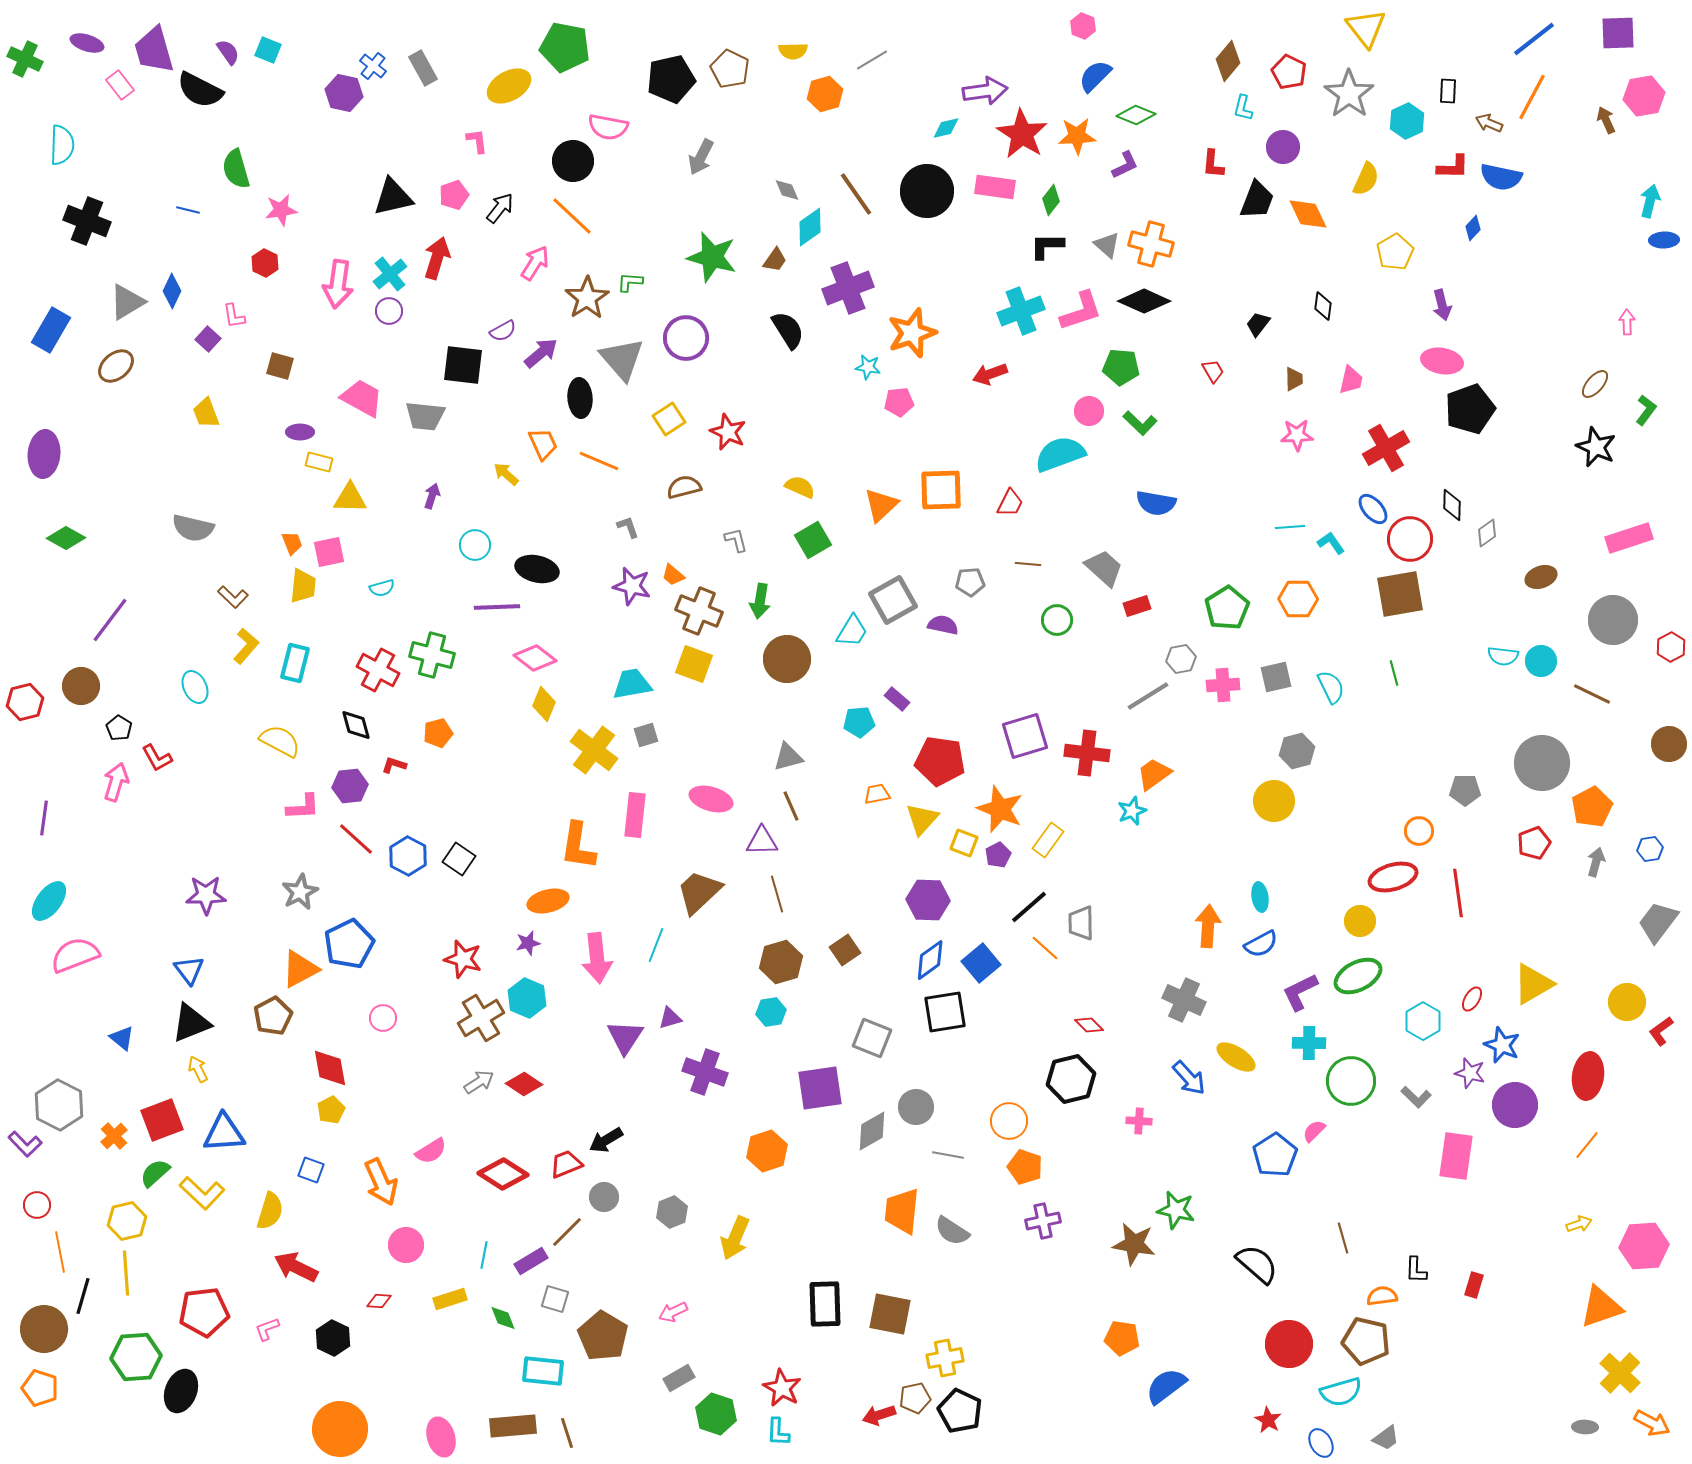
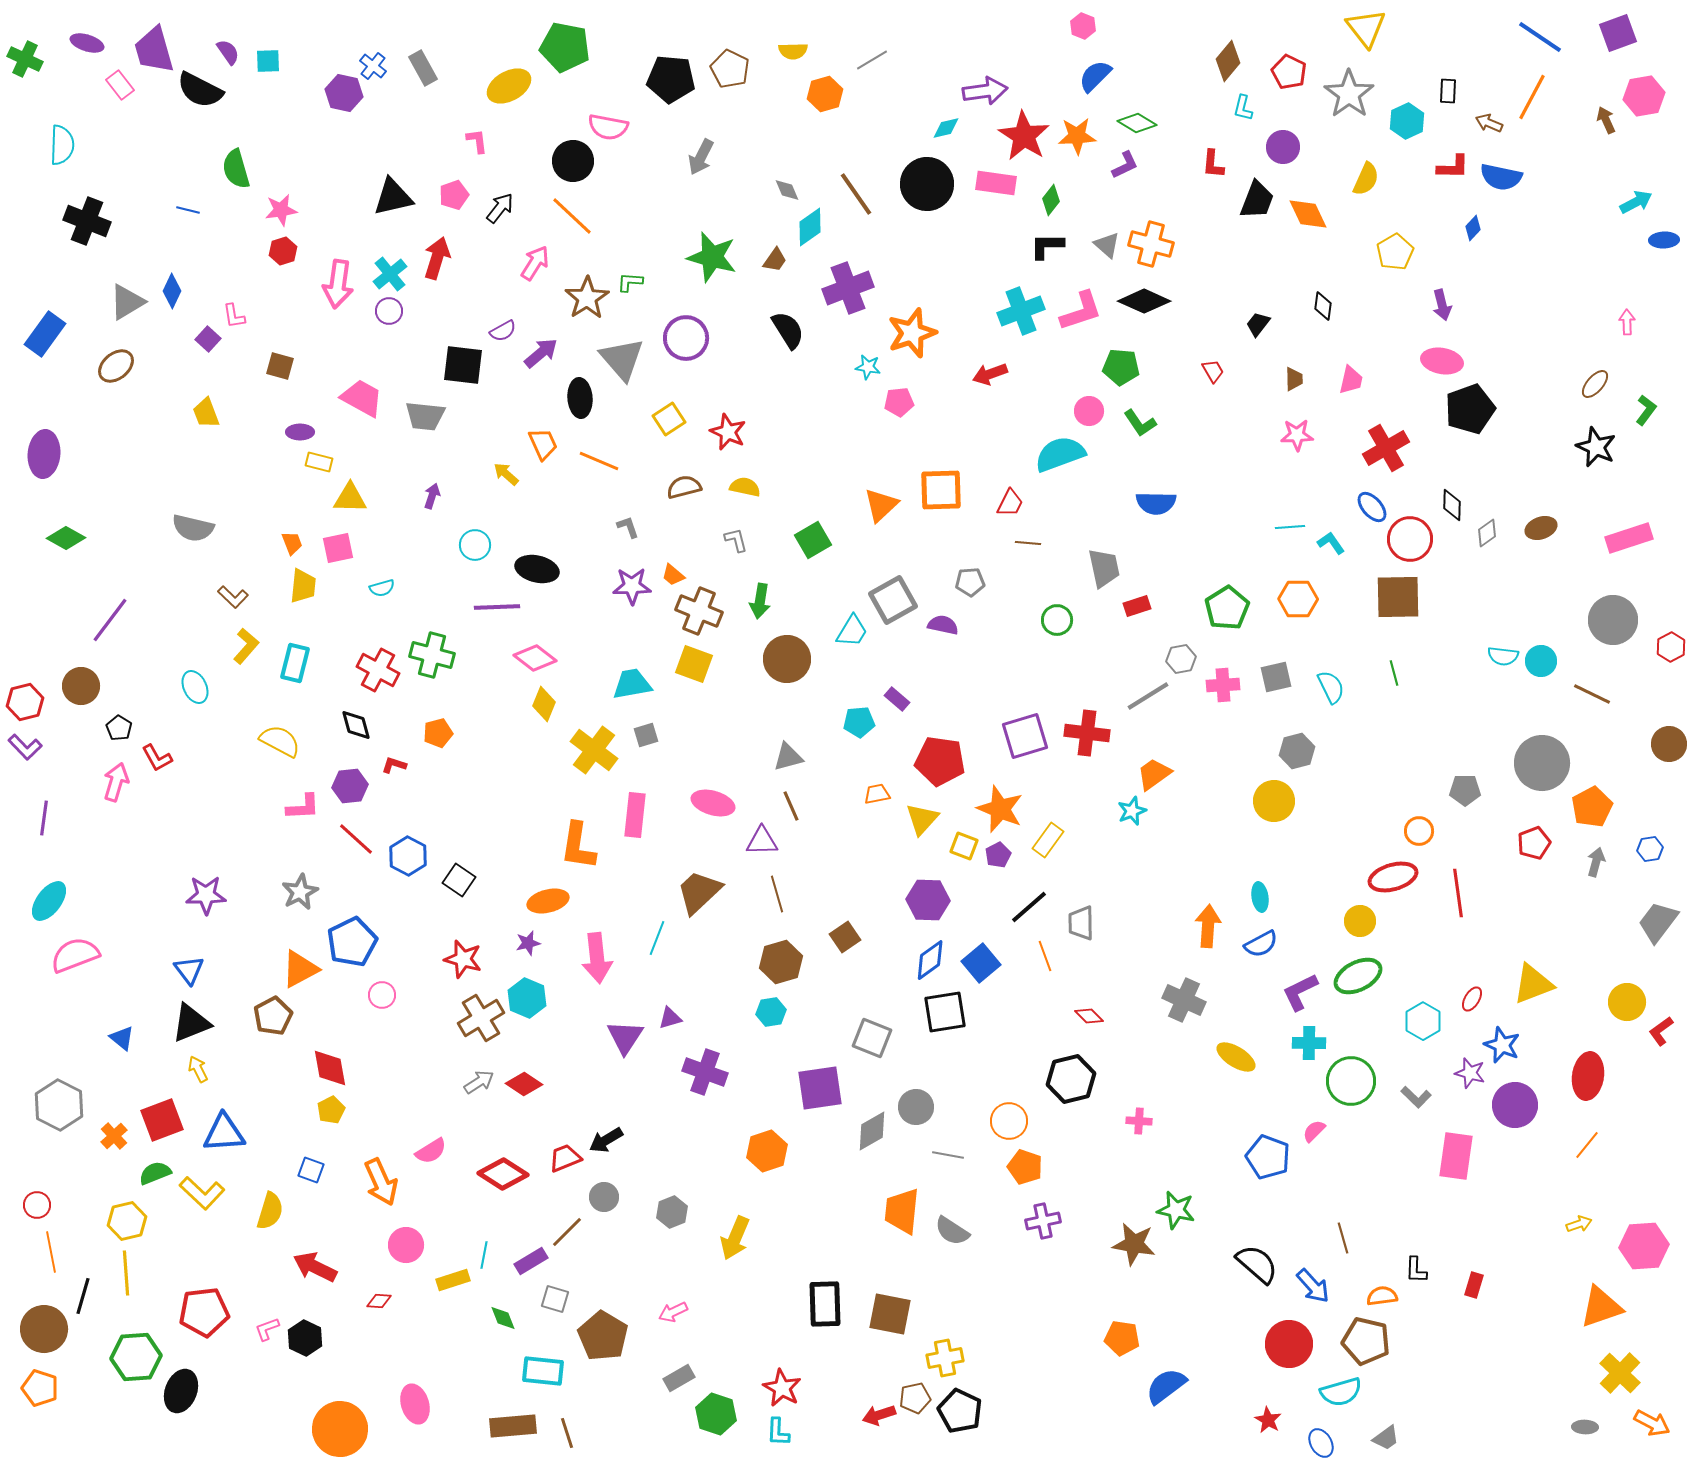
purple square at (1618, 33): rotated 18 degrees counterclockwise
blue line at (1534, 39): moved 6 px right, 2 px up; rotated 72 degrees clockwise
cyan square at (268, 50): moved 11 px down; rotated 24 degrees counterclockwise
black pentagon at (671, 79): rotated 18 degrees clockwise
green diamond at (1136, 115): moved 1 px right, 8 px down; rotated 9 degrees clockwise
red star at (1022, 134): moved 2 px right, 2 px down
pink rectangle at (995, 187): moved 1 px right, 4 px up
black circle at (927, 191): moved 7 px up
cyan arrow at (1650, 201): moved 14 px left, 1 px down; rotated 48 degrees clockwise
red hexagon at (265, 263): moved 18 px right, 12 px up; rotated 16 degrees clockwise
blue rectangle at (51, 330): moved 6 px left, 4 px down; rotated 6 degrees clockwise
green L-shape at (1140, 423): rotated 12 degrees clockwise
yellow semicircle at (800, 487): moved 55 px left; rotated 12 degrees counterclockwise
blue semicircle at (1156, 503): rotated 9 degrees counterclockwise
blue ellipse at (1373, 509): moved 1 px left, 2 px up
pink square at (329, 552): moved 9 px right, 4 px up
brown line at (1028, 564): moved 21 px up
gray trapezoid at (1104, 568): rotated 36 degrees clockwise
brown ellipse at (1541, 577): moved 49 px up
purple star at (632, 586): rotated 15 degrees counterclockwise
brown square at (1400, 594): moved 2 px left, 3 px down; rotated 9 degrees clockwise
red cross at (1087, 753): moved 20 px up
pink ellipse at (711, 799): moved 2 px right, 4 px down
yellow square at (964, 843): moved 3 px down
black square at (459, 859): moved 21 px down
blue pentagon at (349, 944): moved 3 px right, 2 px up
cyan line at (656, 945): moved 1 px right, 7 px up
orange line at (1045, 948): moved 8 px down; rotated 28 degrees clockwise
brown square at (845, 950): moved 13 px up
yellow triangle at (1533, 984): rotated 9 degrees clockwise
pink circle at (383, 1018): moved 1 px left, 23 px up
red diamond at (1089, 1025): moved 9 px up
blue arrow at (1189, 1078): moved 124 px right, 208 px down
purple L-shape at (25, 1144): moved 397 px up
blue pentagon at (1275, 1155): moved 7 px left, 2 px down; rotated 18 degrees counterclockwise
red trapezoid at (566, 1164): moved 1 px left, 6 px up
green semicircle at (155, 1173): rotated 20 degrees clockwise
orange line at (60, 1252): moved 9 px left
red arrow at (296, 1267): moved 19 px right
yellow rectangle at (450, 1299): moved 3 px right, 19 px up
black hexagon at (333, 1338): moved 28 px left
pink ellipse at (441, 1437): moved 26 px left, 33 px up
